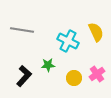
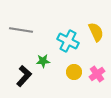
gray line: moved 1 px left
green star: moved 5 px left, 4 px up
yellow circle: moved 6 px up
